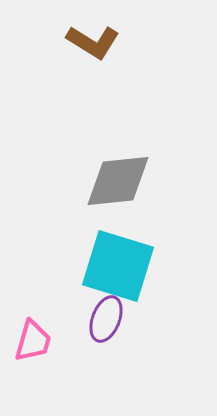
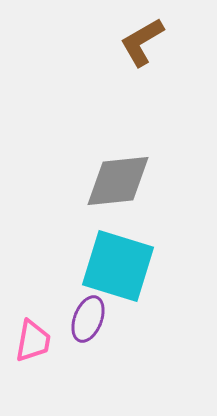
brown L-shape: moved 49 px right; rotated 118 degrees clockwise
purple ellipse: moved 18 px left
pink trapezoid: rotated 6 degrees counterclockwise
